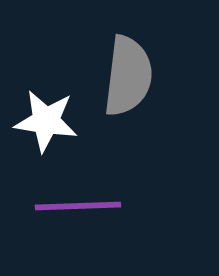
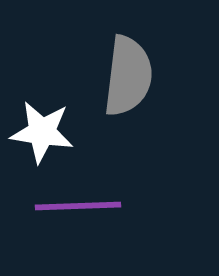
white star: moved 4 px left, 11 px down
